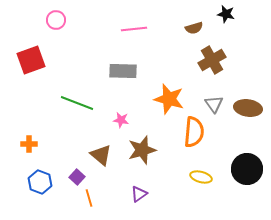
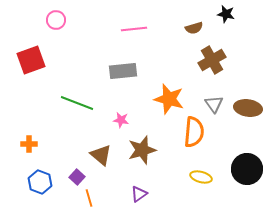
gray rectangle: rotated 8 degrees counterclockwise
